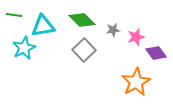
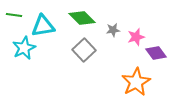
green diamond: moved 2 px up
